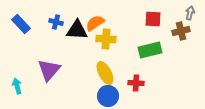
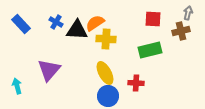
gray arrow: moved 2 px left
blue cross: rotated 16 degrees clockwise
